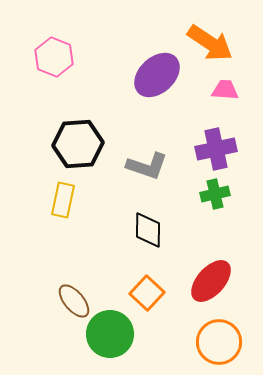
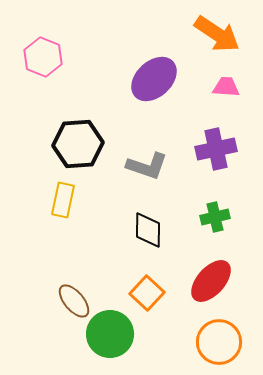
orange arrow: moved 7 px right, 9 px up
pink hexagon: moved 11 px left
purple ellipse: moved 3 px left, 4 px down
pink trapezoid: moved 1 px right, 3 px up
green cross: moved 23 px down
